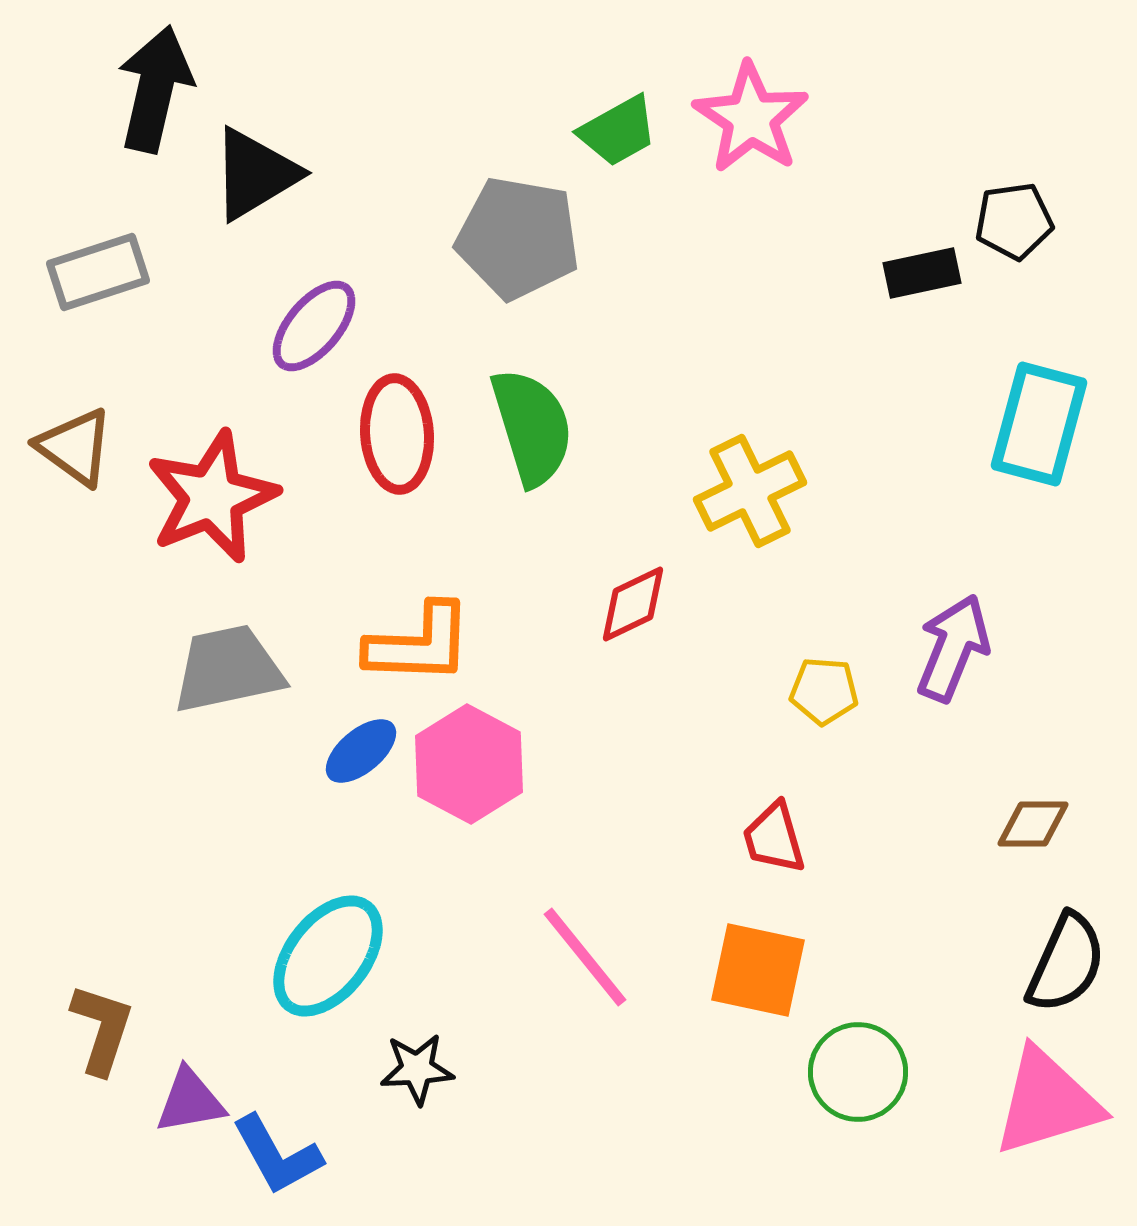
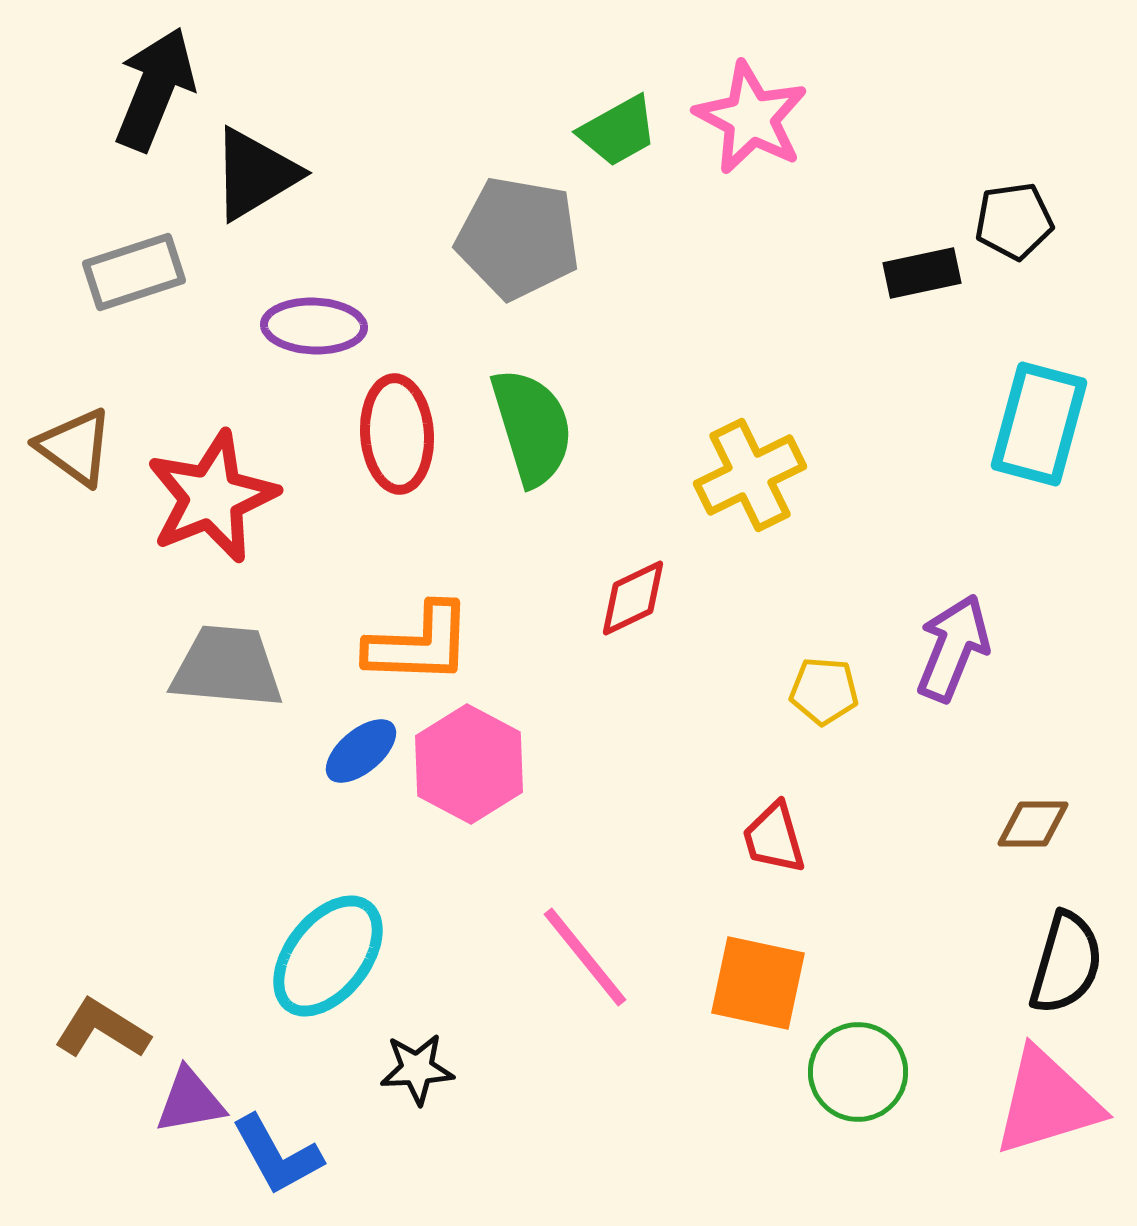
black arrow: rotated 9 degrees clockwise
pink star: rotated 6 degrees counterclockwise
gray rectangle: moved 36 px right
purple ellipse: rotated 52 degrees clockwise
yellow cross: moved 16 px up
red diamond: moved 6 px up
gray trapezoid: moved 1 px left, 2 px up; rotated 17 degrees clockwise
black semicircle: rotated 8 degrees counterclockwise
orange square: moved 13 px down
brown L-shape: rotated 76 degrees counterclockwise
